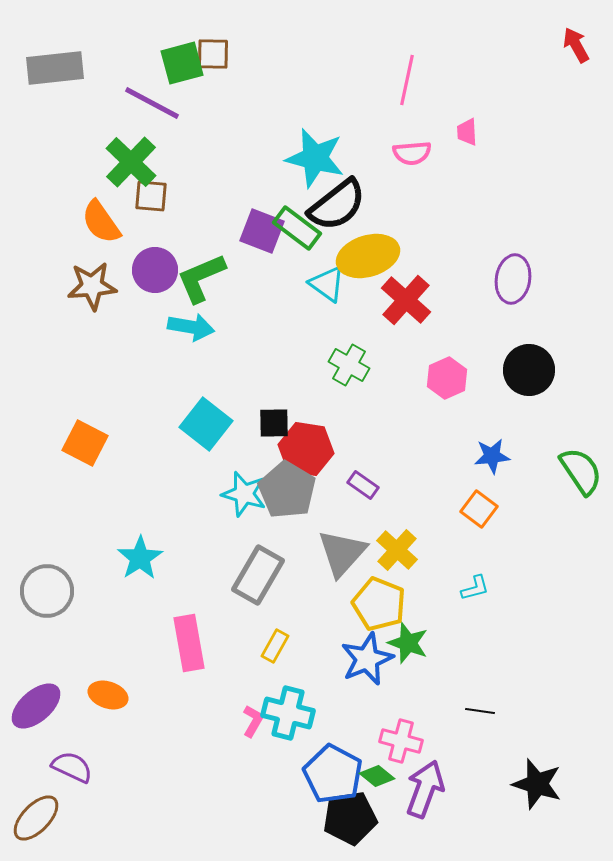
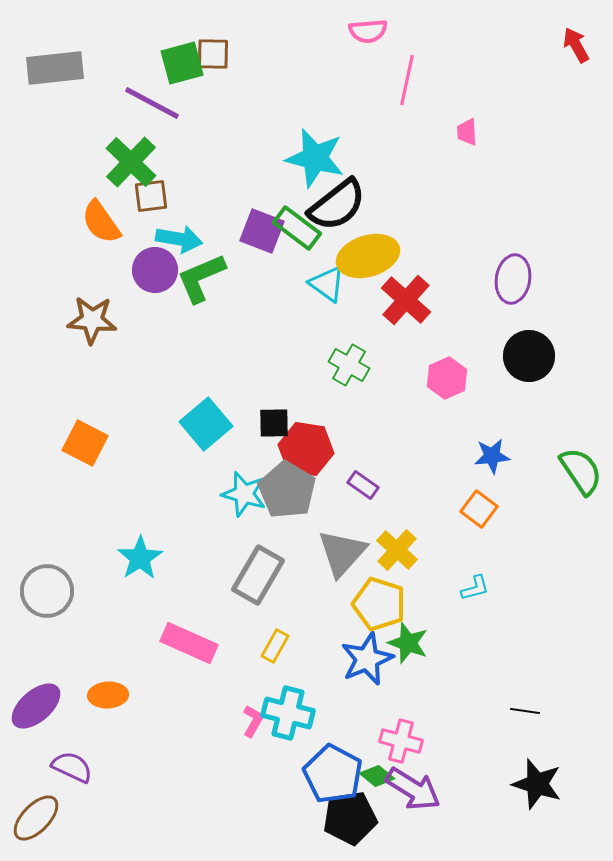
pink semicircle at (412, 153): moved 44 px left, 122 px up
brown square at (151, 196): rotated 12 degrees counterclockwise
brown star at (92, 286): moved 34 px down; rotated 9 degrees clockwise
cyan arrow at (191, 327): moved 12 px left, 88 px up
black circle at (529, 370): moved 14 px up
cyan square at (206, 424): rotated 12 degrees clockwise
yellow pentagon at (379, 604): rotated 4 degrees counterclockwise
pink rectangle at (189, 643): rotated 56 degrees counterclockwise
orange ellipse at (108, 695): rotated 21 degrees counterclockwise
black line at (480, 711): moved 45 px right
purple arrow at (425, 789): moved 12 px left; rotated 102 degrees clockwise
